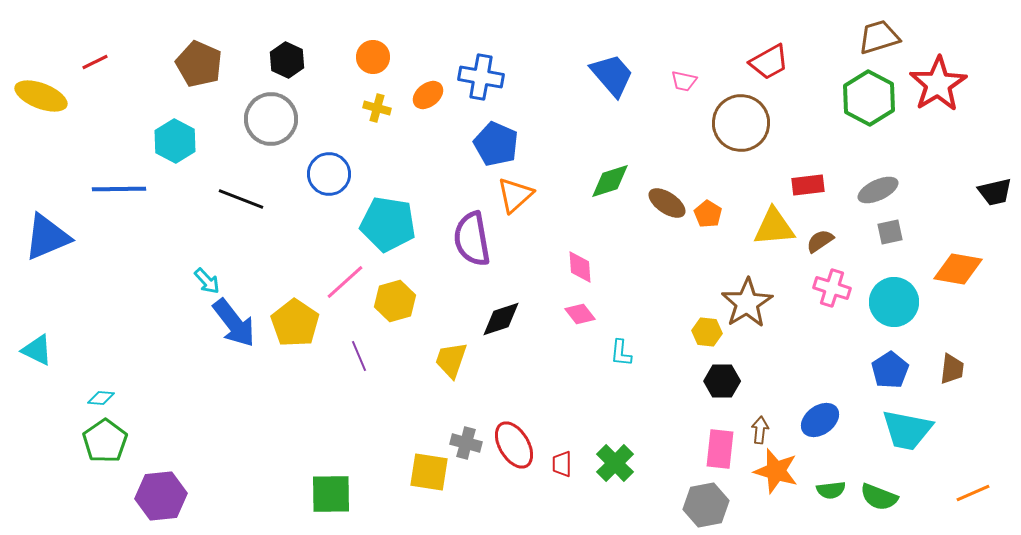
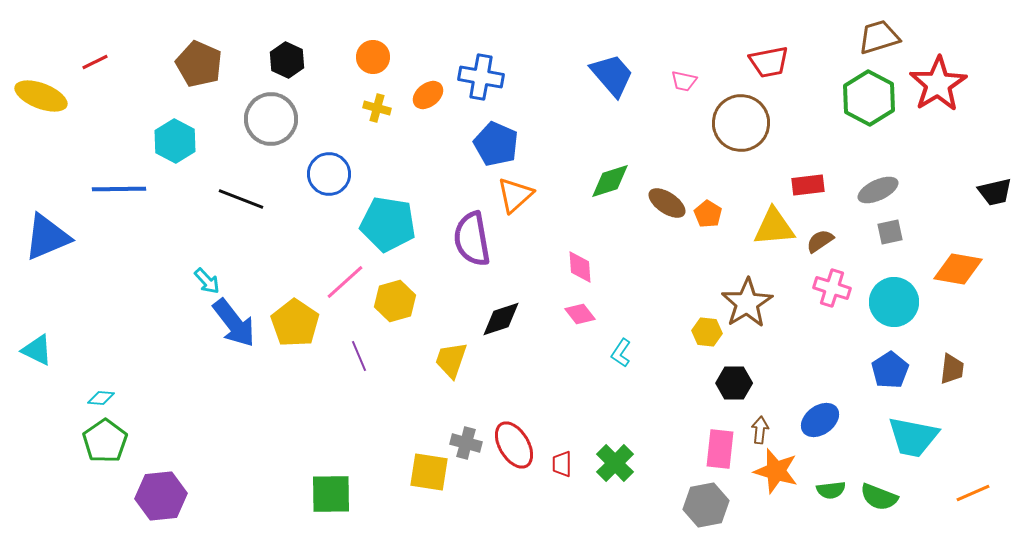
red trapezoid at (769, 62): rotated 18 degrees clockwise
cyan L-shape at (621, 353): rotated 28 degrees clockwise
black hexagon at (722, 381): moved 12 px right, 2 px down
cyan trapezoid at (907, 430): moved 6 px right, 7 px down
